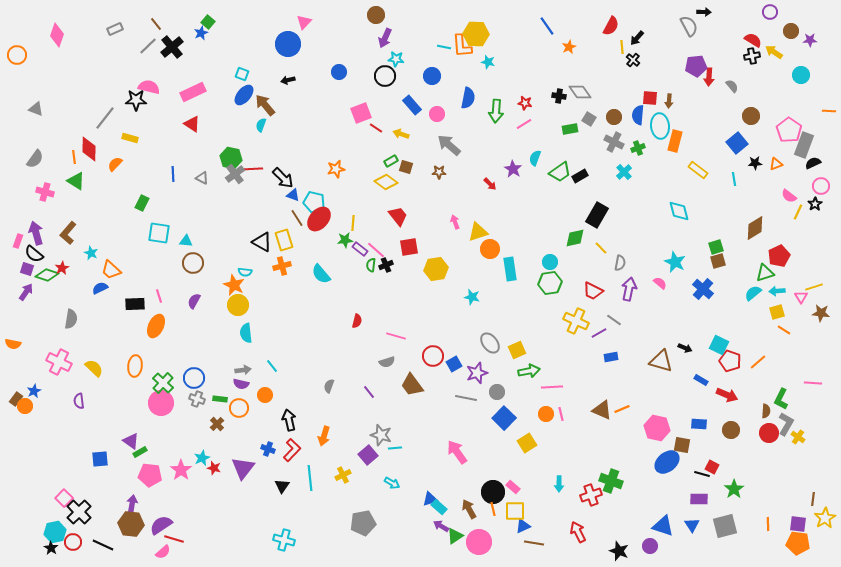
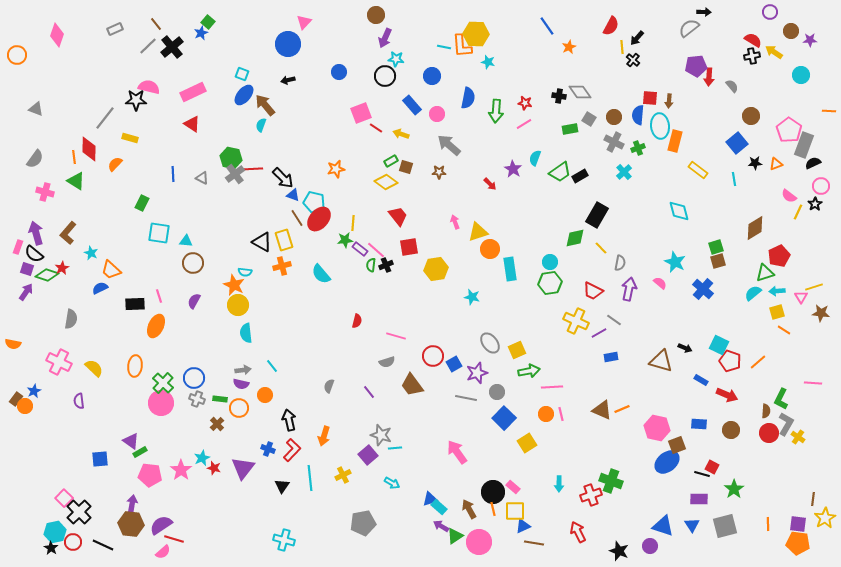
gray semicircle at (689, 26): moved 2 px down; rotated 100 degrees counterclockwise
pink rectangle at (18, 241): moved 6 px down
brown square at (682, 445): moved 5 px left; rotated 30 degrees counterclockwise
